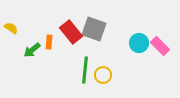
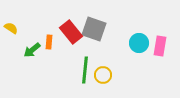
pink rectangle: rotated 54 degrees clockwise
